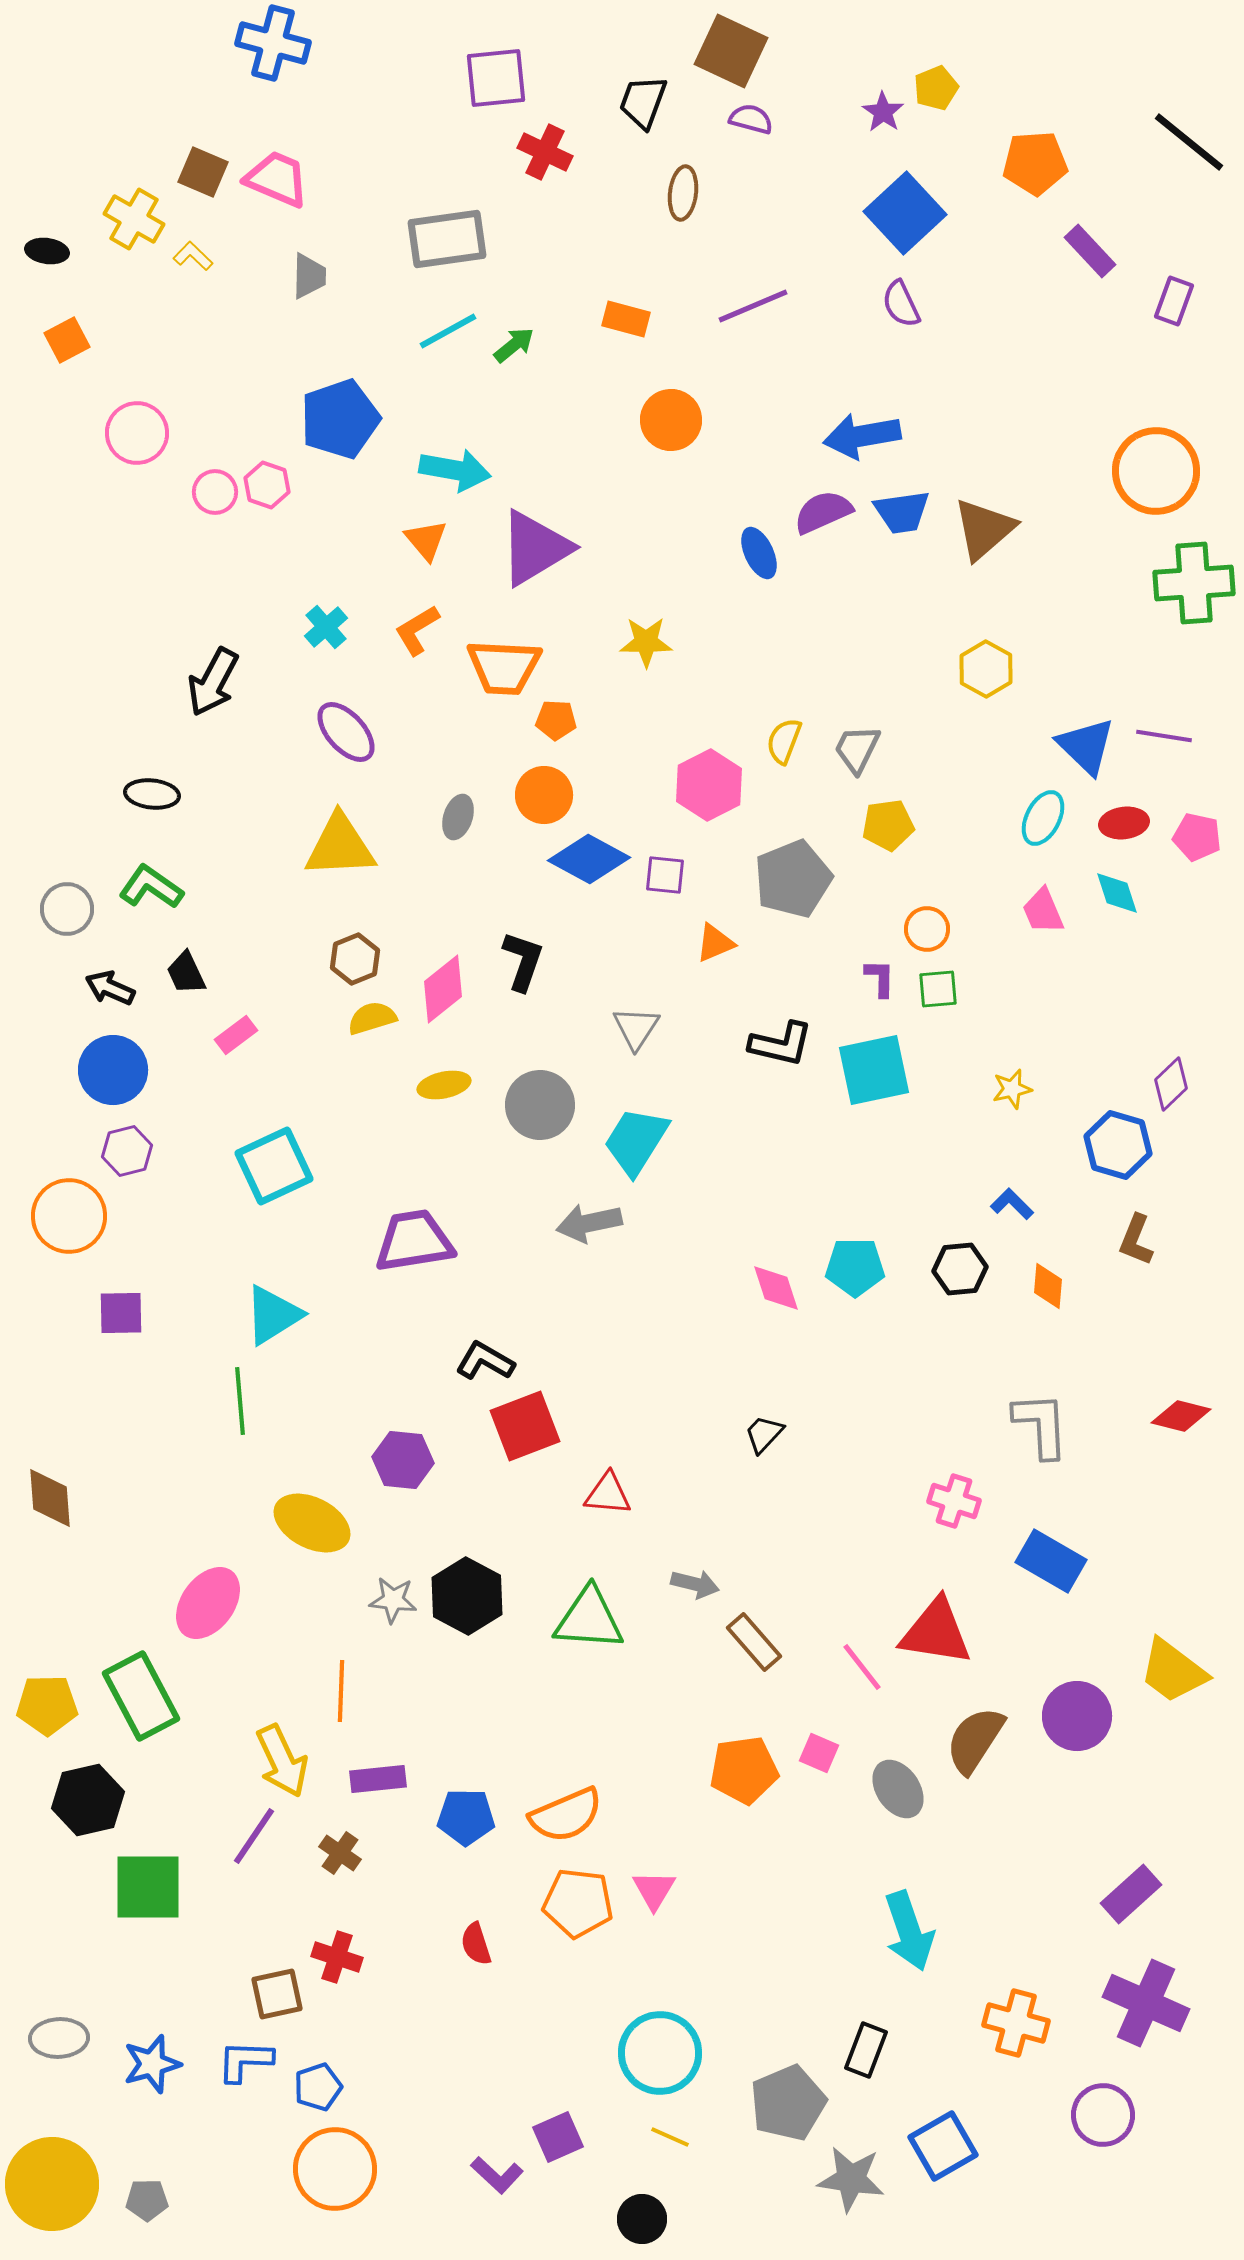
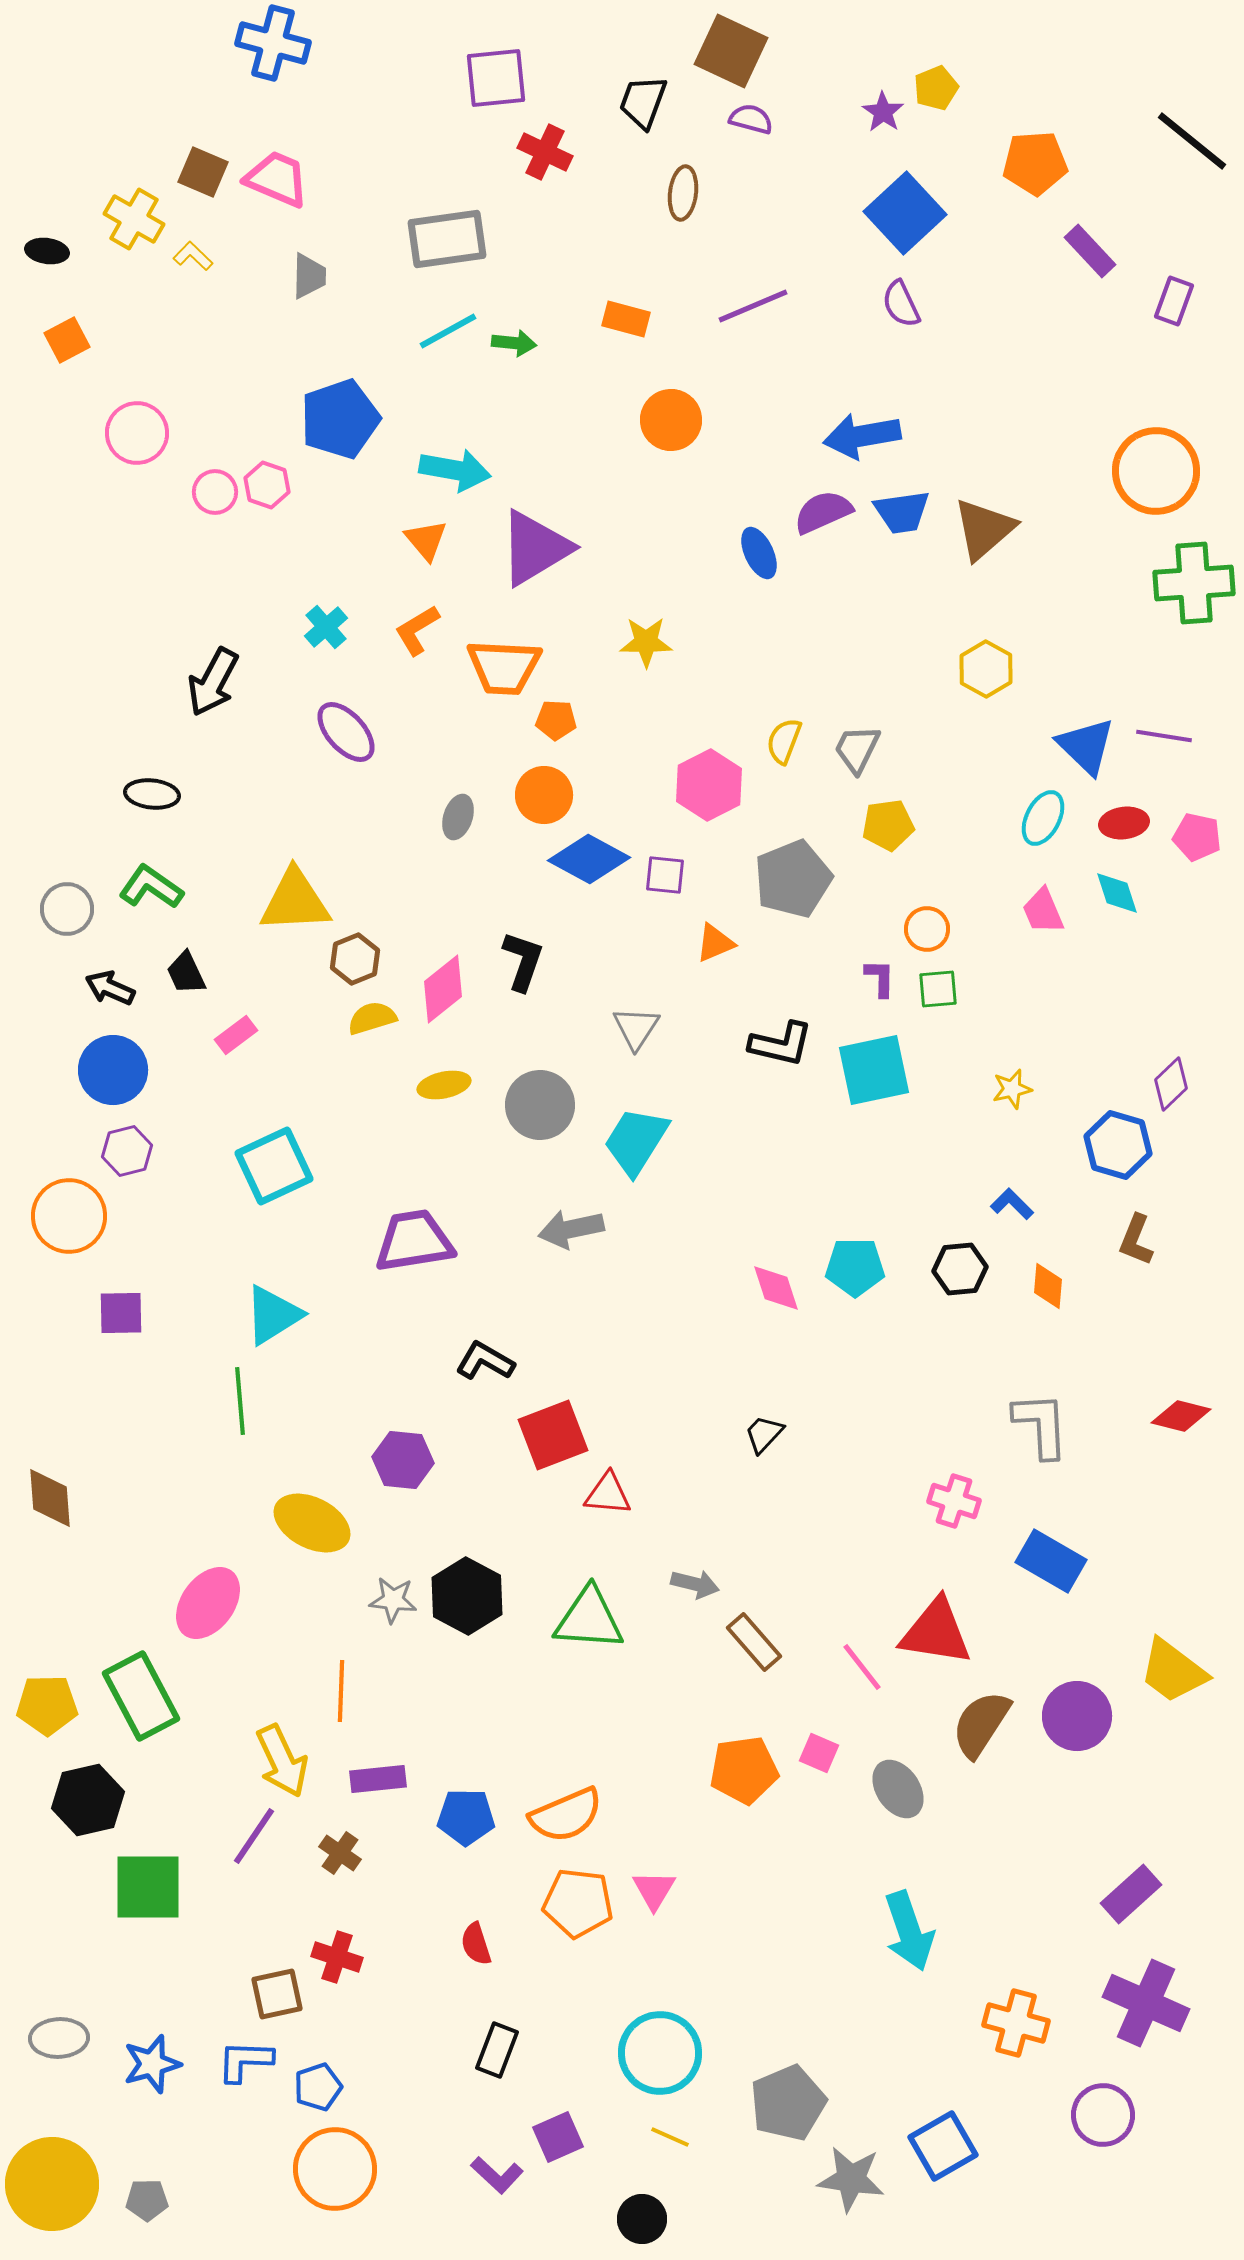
black line at (1189, 142): moved 3 px right, 1 px up
green arrow at (514, 345): moved 2 px up; rotated 45 degrees clockwise
yellow triangle at (340, 846): moved 45 px left, 55 px down
gray arrow at (589, 1223): moved 18 px left, 6 px down
red square at (525, 1426): moved 28 px right, 9 px down
brown semicircle at (975, 1740): moved 6 px right, 16 px up
black rectangle at (866, 2050): moved 369 px left
